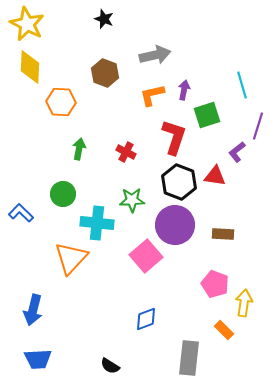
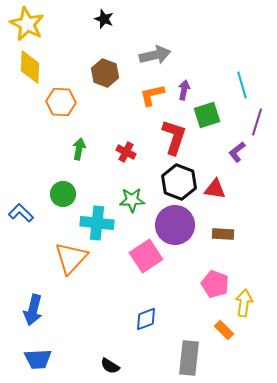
purple line: moved 1 px left, 4 px up
red triangle: moved 13 px down
pink square: rotated 8 degrees clockwise
